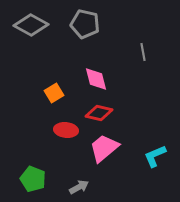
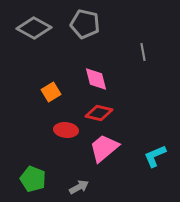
gray diamond: moved 3 px right, 3 px down
orange square: moved 3 px left, 1 px up
